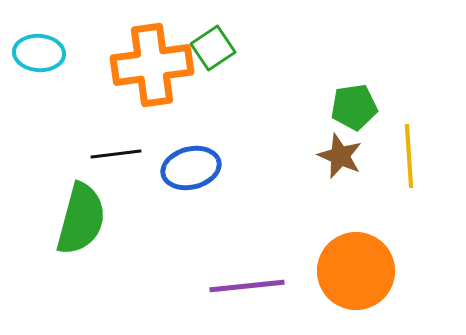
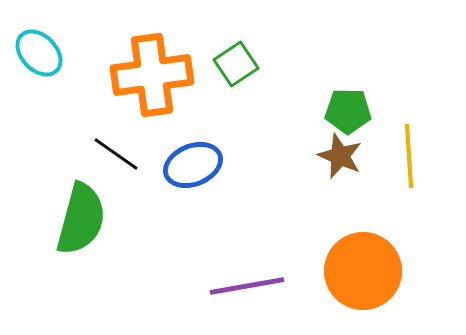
green square: moved 23 px right, 16 px down
cyan ellipse: rotated 42 degrees clockwise
orange cross: moved 10 px down
green pentagon: moved 6 px left, 4 px down; rotated 9 degrees clockwise
black line: rotated 42 degrees clockwise
blue ellipse: moved 2 px right, 3 px up; rotated 8 degrees counterclockwise
orange circle: moved 7 px right
purple line: rotated 4 degrees counterclockwise
